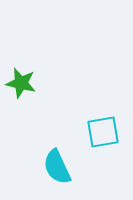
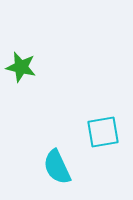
green star: moved 16 px up
